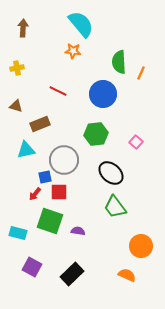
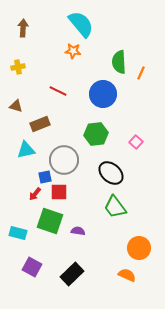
yellow cross: moved 1 px right, 1 px up
orange circle: moved 2 px left, 2 px down
